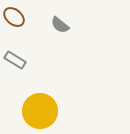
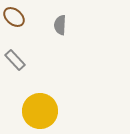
gray semicircle: rotated 54 degrees clockwise
gray rectangle: rotated 15 degrees clockwise
